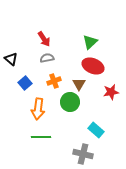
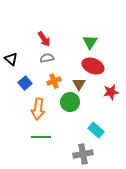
green triangle: rotated 14 degrees counterclockwise
gray cross: rotated 24 degrees counterclockwise
